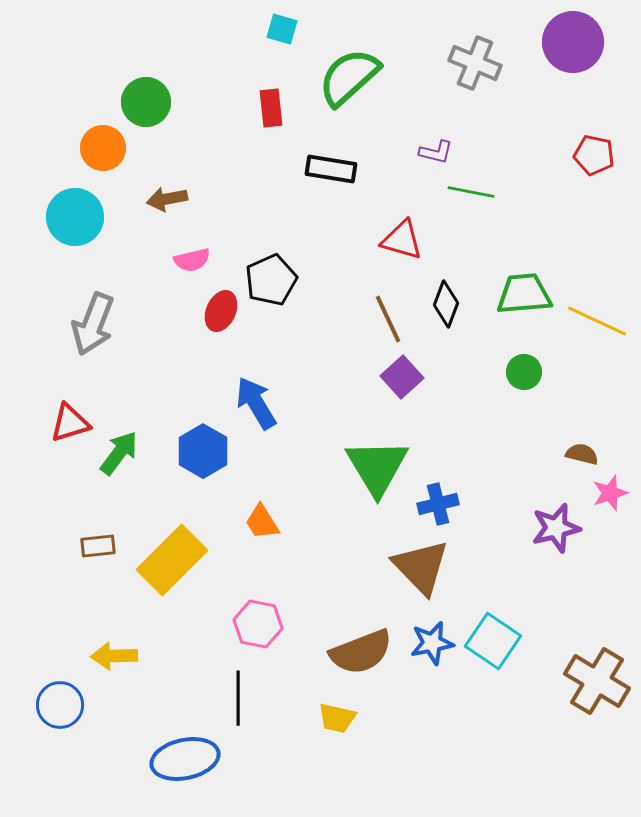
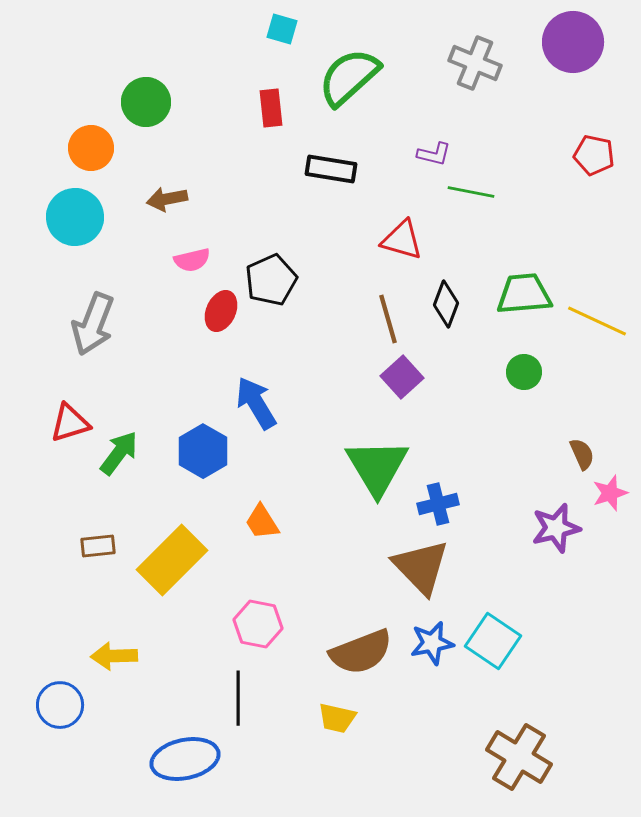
orange circle at (103, 148): moved 12 px left
purple L-shape at (436, 152): moved 2 px left, 2 px down
brown line at (388, 319): rotated 9 degrees clockwise
brown semicircle at (582, 454): rotated 52 degrees clockwise
brown cross at (597, 681): moved 78 px left, 76 px down
